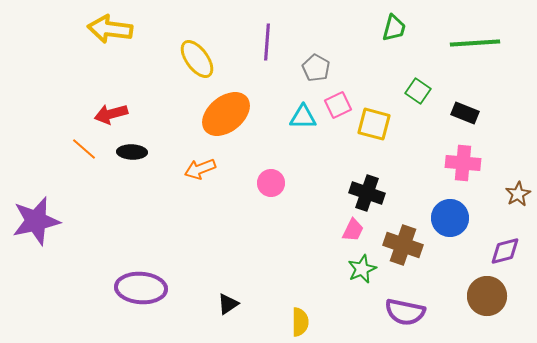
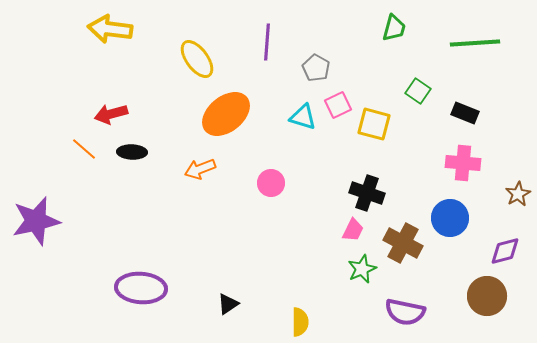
cyan triangle: rotated 16 degrees clockwise
brown cross: moved 2 px up; rotated 9 degrees clockwise
